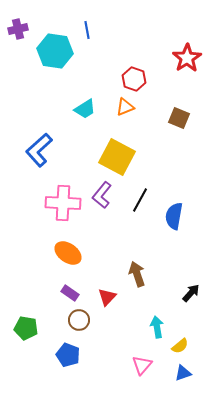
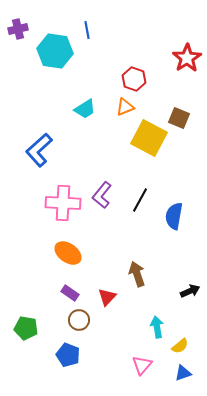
yellow square: moved 32 px right, 19 px up
black arrow: moved 1 px left, 2 px up; rotated 24 degrees clockwise
